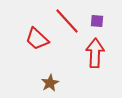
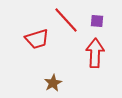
red line: moved 1 px left, 1 px up
red trapezoid: rotated 60 degrees counterclockwise
brown star: moved 3 px right
